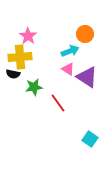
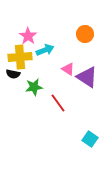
cyan arrow: moved 25 px left, 1 px up
